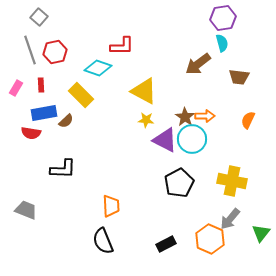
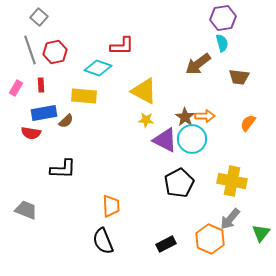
yellow rectangle: moved 3 px right, 1 px down; rotated 40 degrees counterclockwise
orange semicircle: moved 3 px down; rotated 12 degrees clockwise
